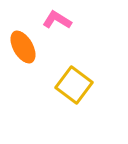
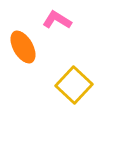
yellow square: rotated 6 degrees clockwise
